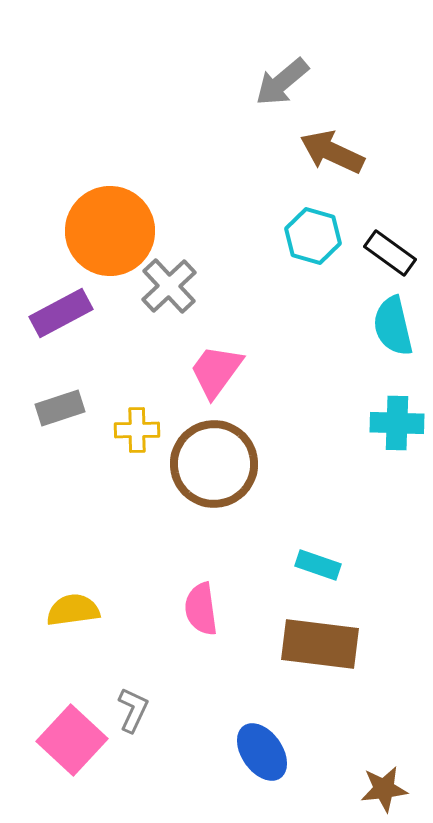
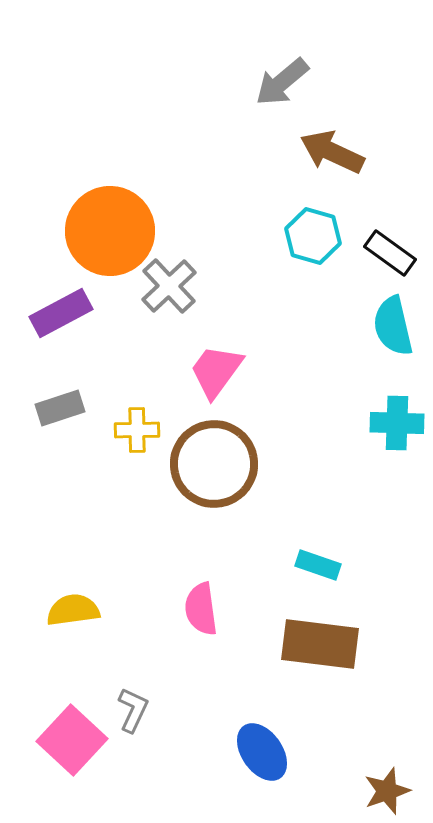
brown star: moved 3 px right, 2 px down; rotated 12 degrees counterclockwise
